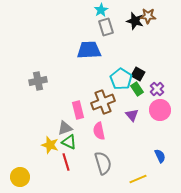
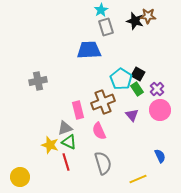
pink semicircle: rotated 12 degrees counterclockwise
